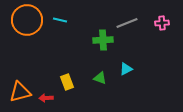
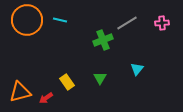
gray line: rotated 10 degrees counterclockwise
green cross: rotated 18 degrees counterclockwise
cyan triangle: moved 11 px right; rotated 24 degrees counterclockwise
green triangle: rotated 40 degrees clockwise
yellow rectangle: rotated 14 degrees counterclockwise
red arrow: rotated 32 degrees counterclockwise
